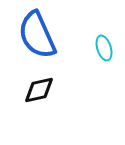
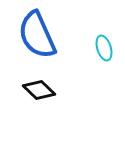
black diamond: rotated 56 degrees clockwise
